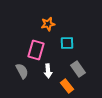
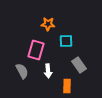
orange star: rotated 16 degrees clockwise
cyan square: moved 1 px left, 2 px up
gray rectangle: moved 1 px right, 4 px up
orange rectangle: rotated 40 degrees clockwise
